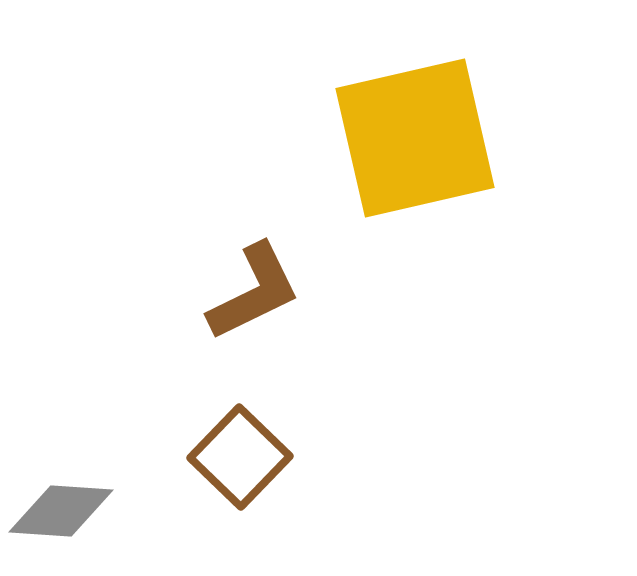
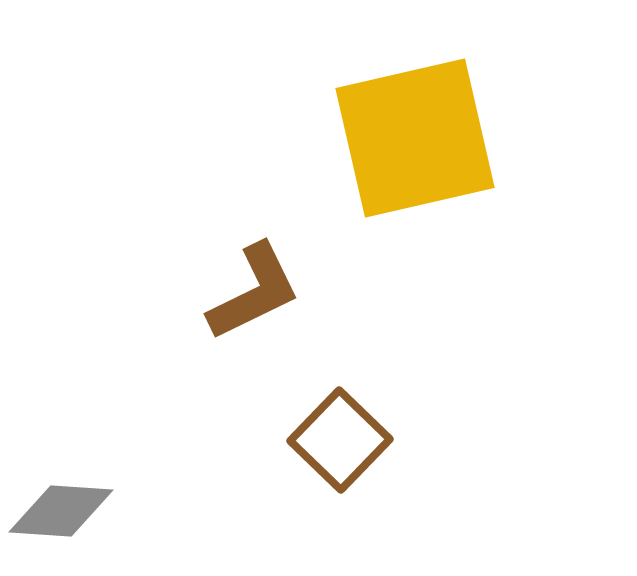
brown square: moved 100 px right, 17 px up
